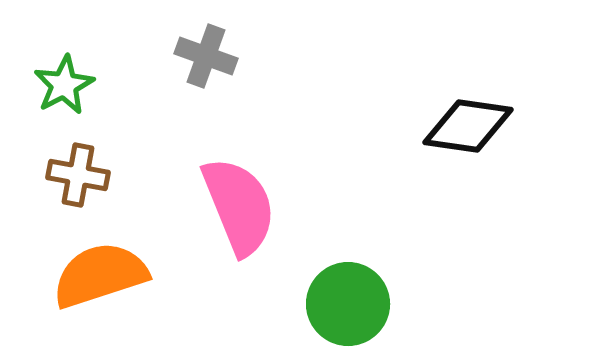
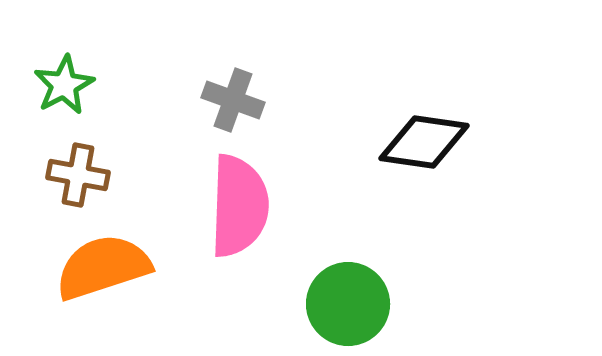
gray cross: moved 27 px right, 44 px down
black diamond: moved 44 px left, 16 px down
pink semicircle: rotated 24 degrees clockwise
orange semicircle: moved 3 px right, 8 px up
